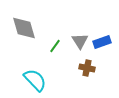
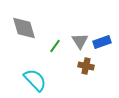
brown cross: moved 1 px left, 2 px up
